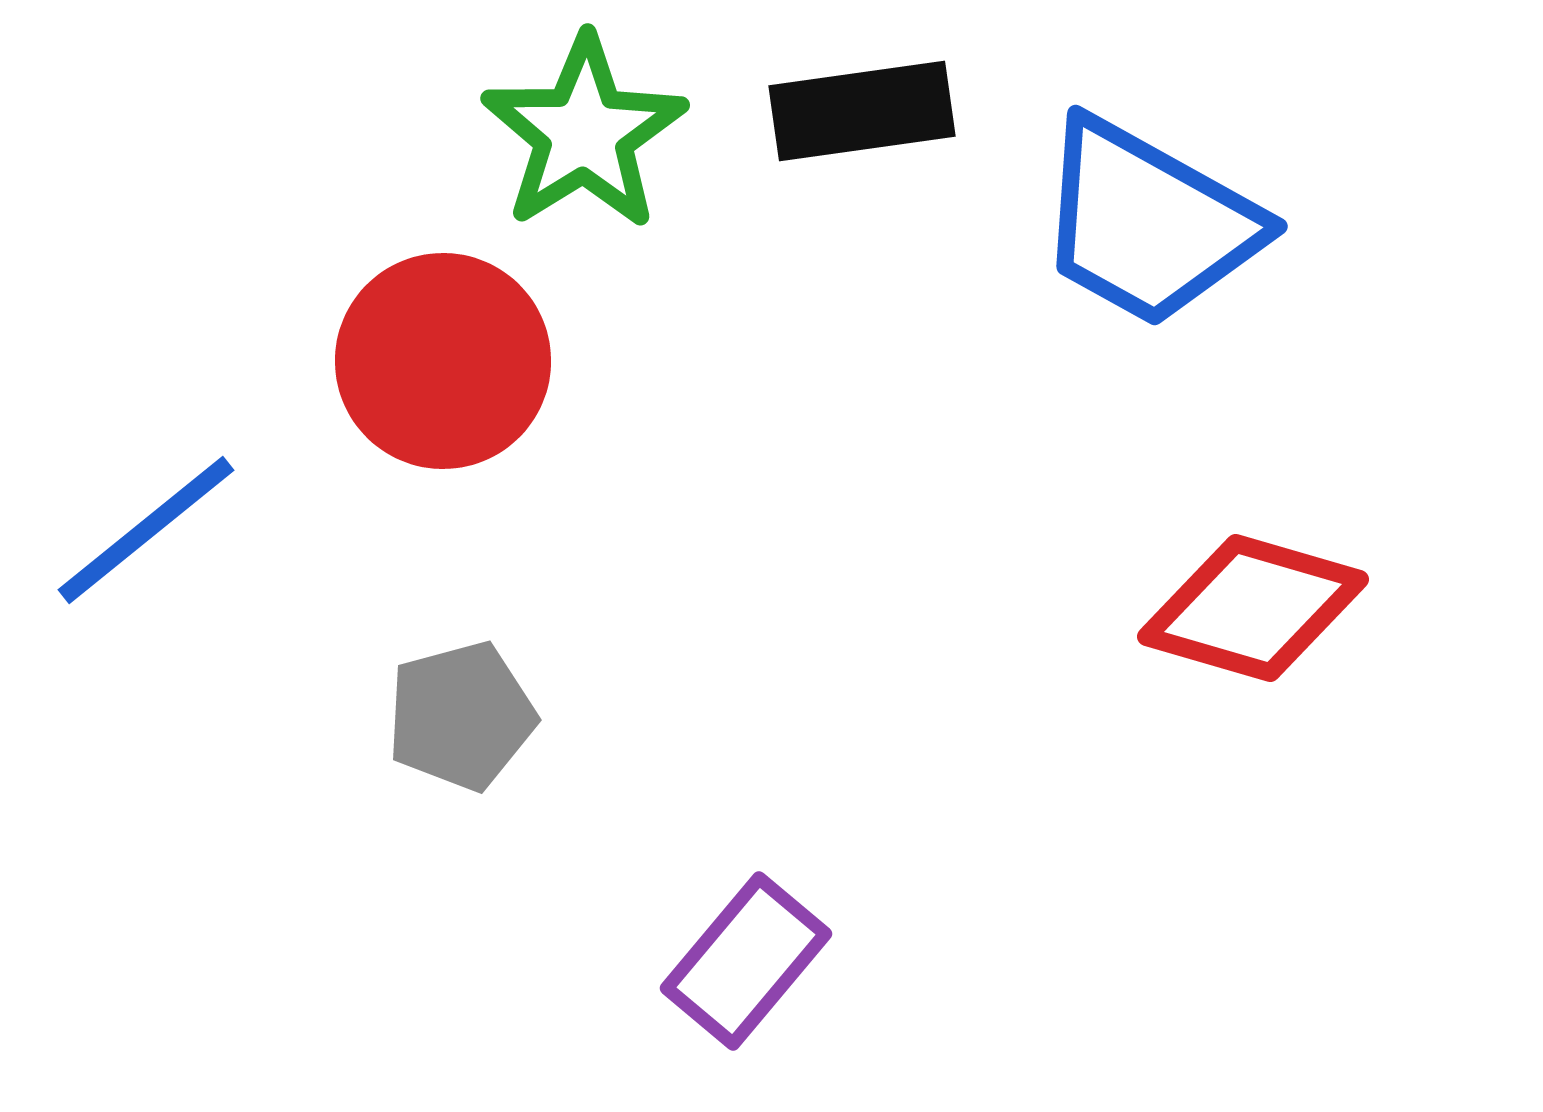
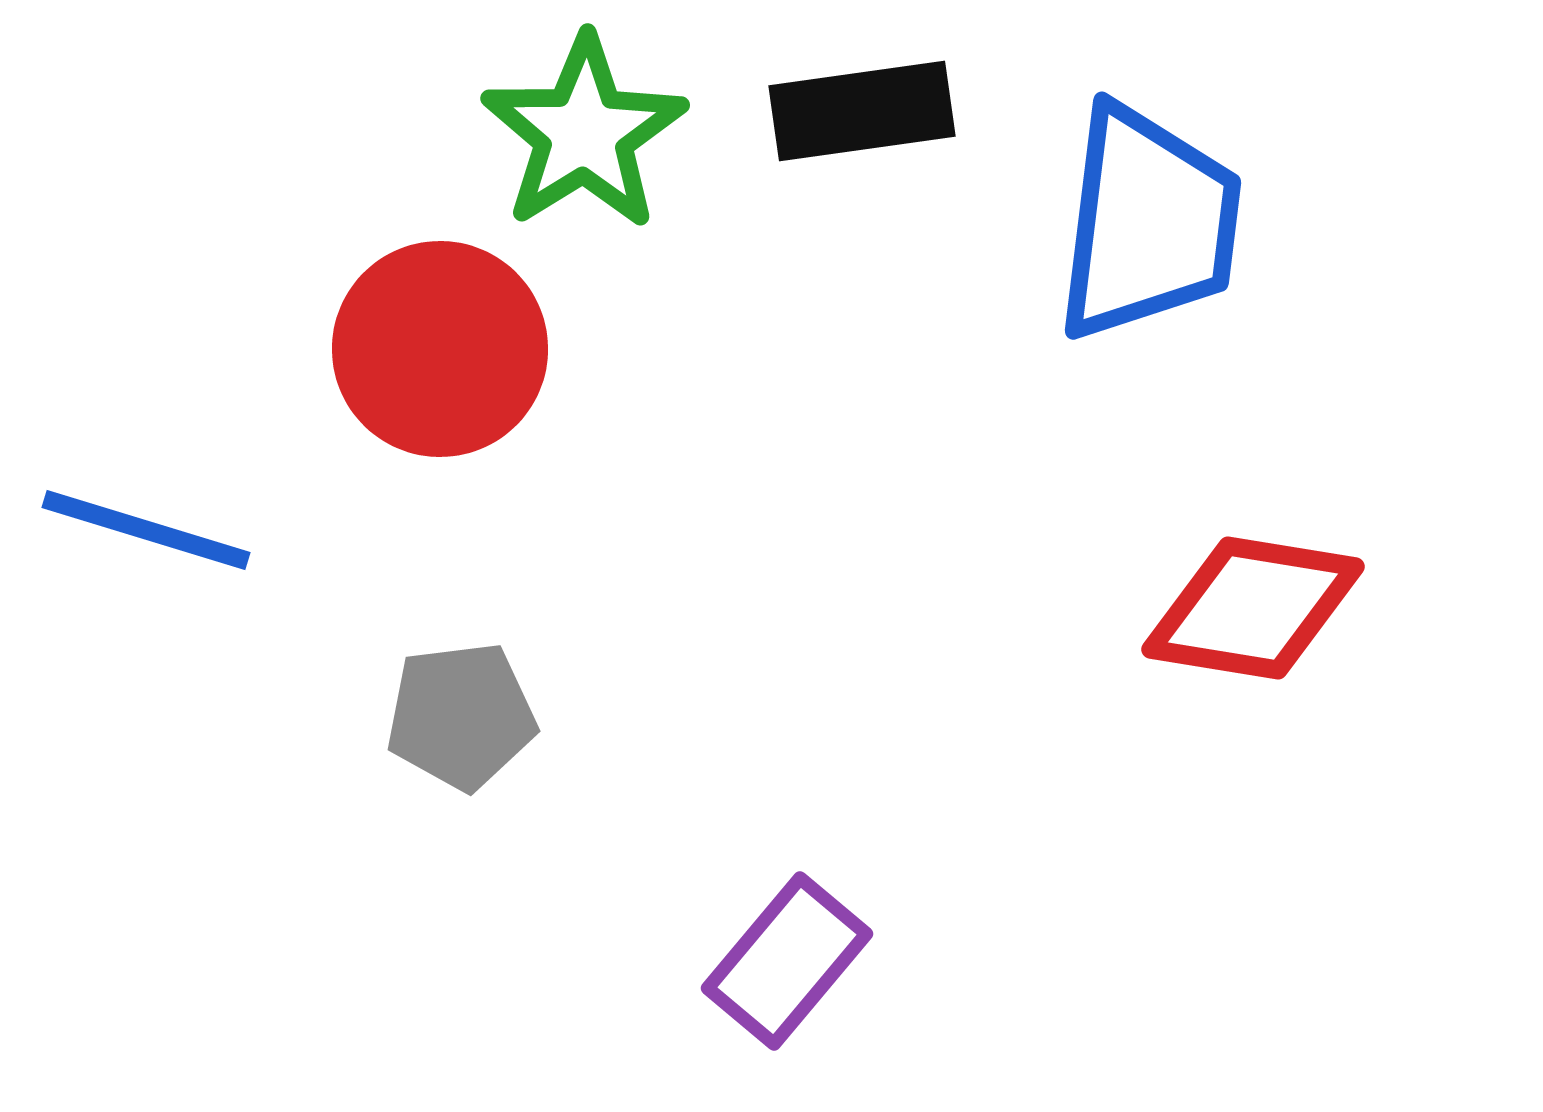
blue trapezoid: rotated 112 degrees counterclockwise
red circle: moved 3 px left, 12 px up
blue line: rotated 56 degrees clockwise
red diamond: rotated 7 degrees counterclockwise
gray pentagon: rotated 8 degrees clockwise
purple rectangle: moved 41 px right
